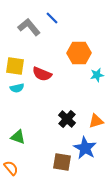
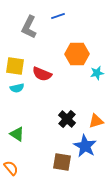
blue line: moved 6 px right, 2 px up; rotated 64 degrees counterclockwise
gray L-shape: rotated 115 degrees counterclockwise
orange hexagon: moved 2 px left, 1 px down
cyan star: moved 2 px up
green triangle: moved 1 px left, 3 px up; rotated 14 degrees clockwise
blue star: moved 2 px up
